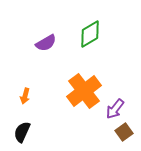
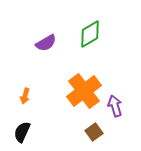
purple arrow: moved 3 px up; rotated 125 degrees clockwise
brown square: moved 30 px left
